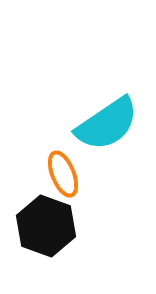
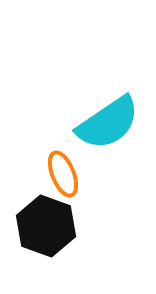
cyan semicircle: moved 1 px right, 1 px up
